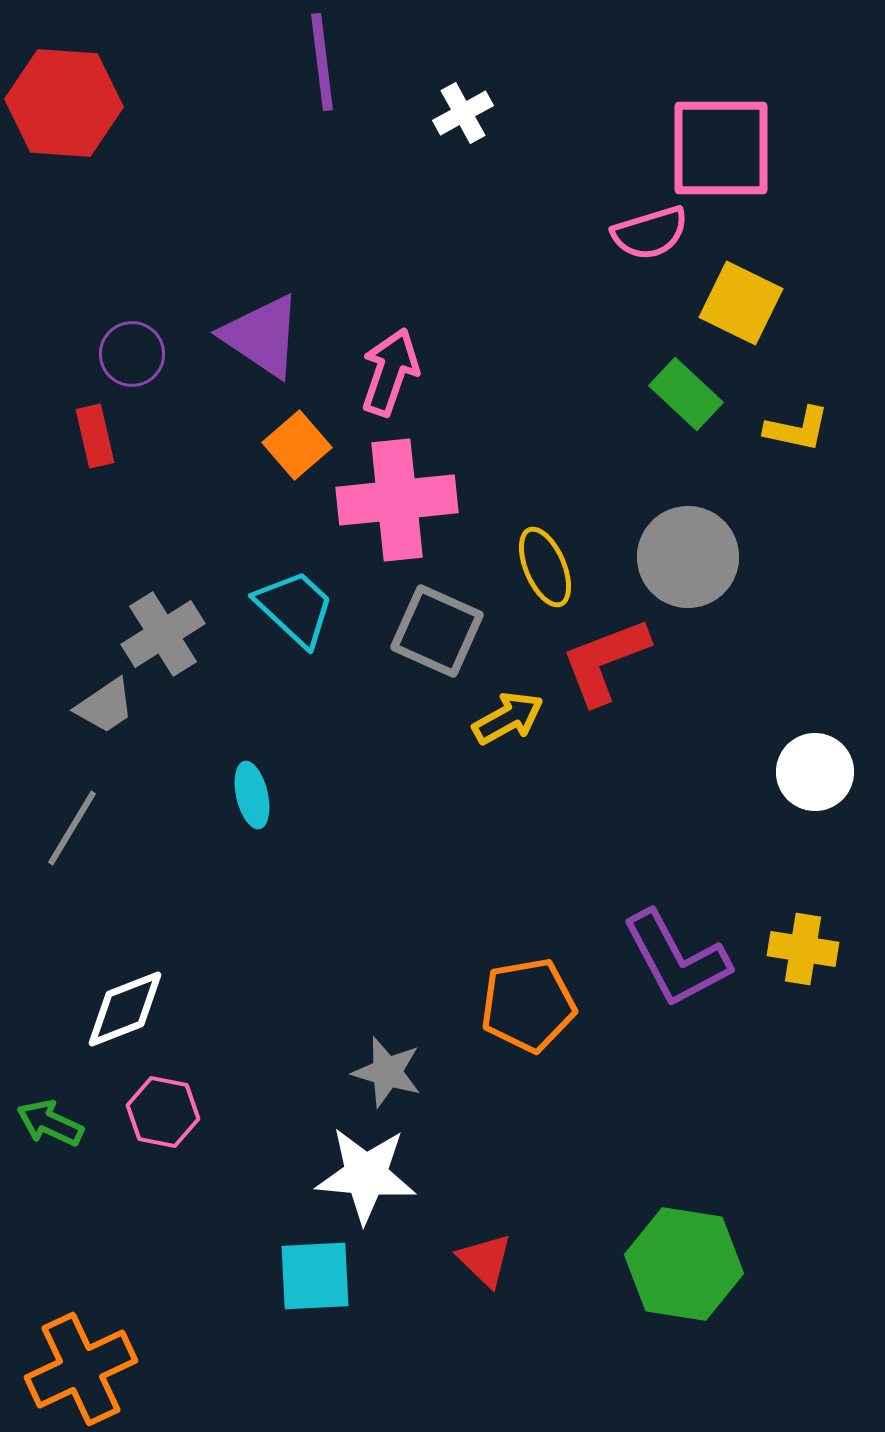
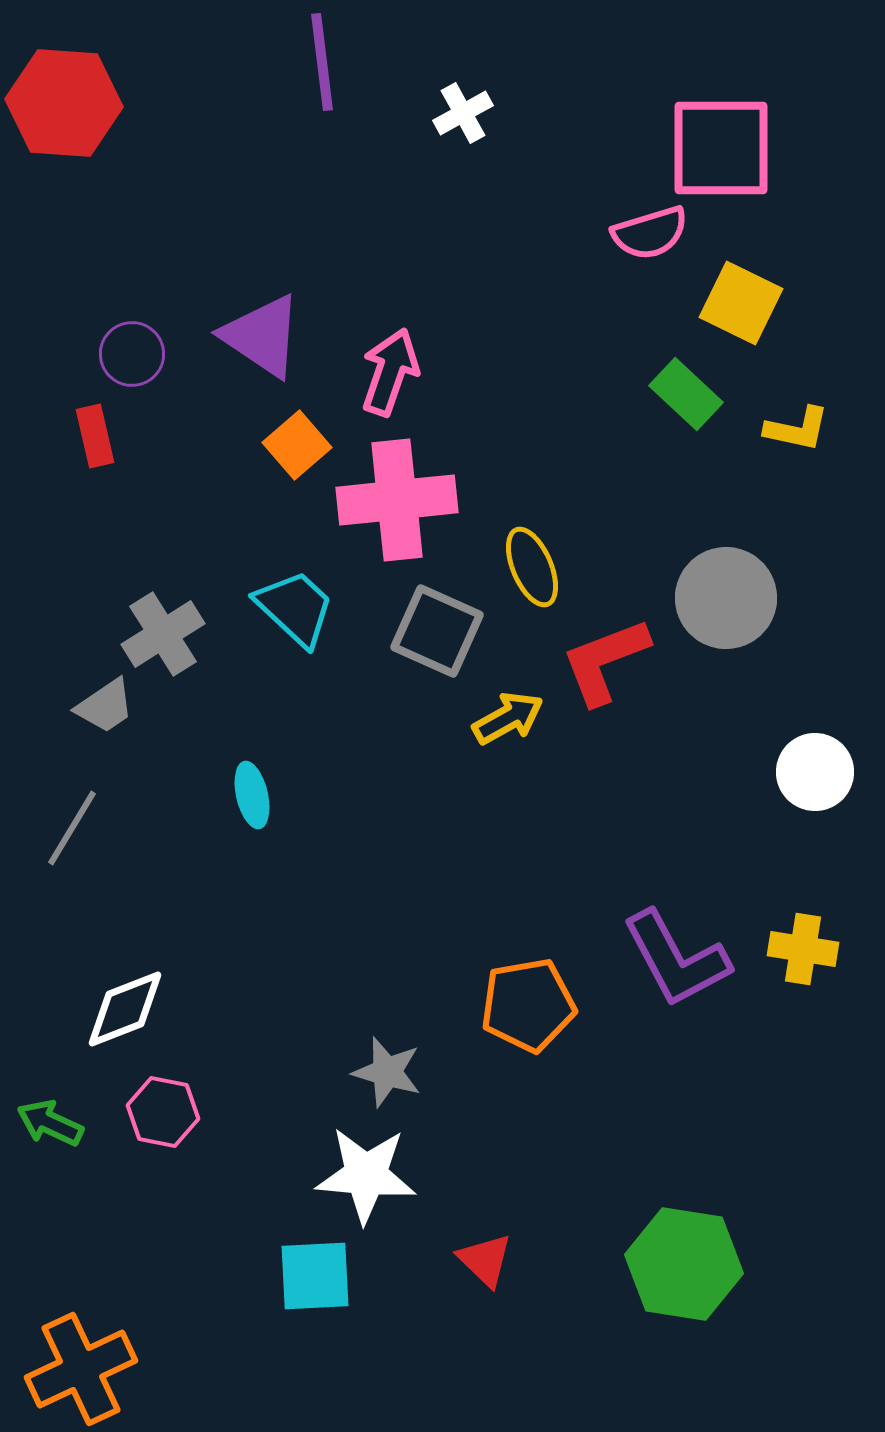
gray circle: moved 38 px right, 41 px down
yellow ellipse: moved 13 px left
